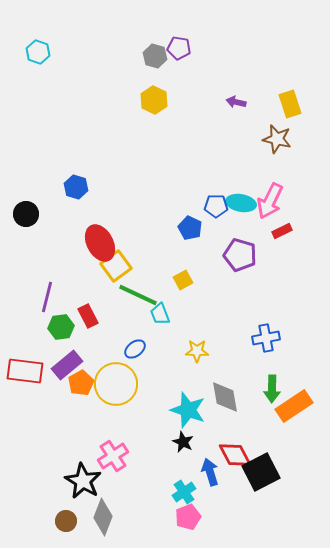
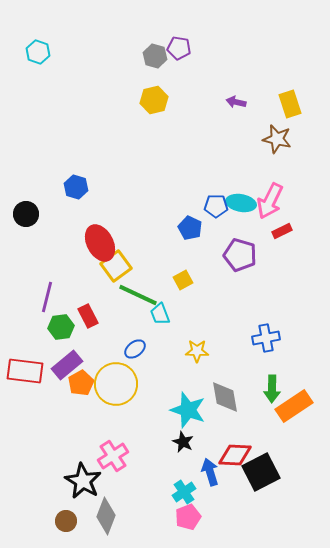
yellow hexagon at (154, 100): rotated 20 degrees clockwise
red diamond at (235, 455): rotated 60 degrees counterclockwise
gray diamond at (103, 517): moved 3 px right, 1 px up
